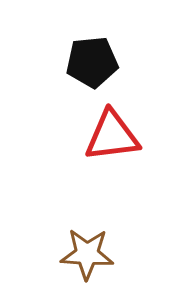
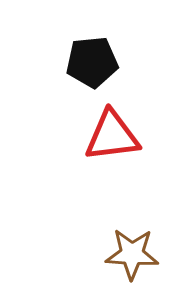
brown star: moved 45 px right
